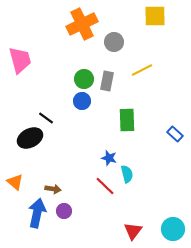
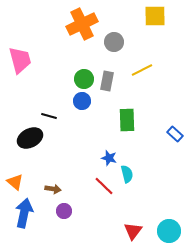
black line: moved 3 px right, 2 px up; rotated 21 degrees counterclockwise
red line: moved 1 px left
blue arrow: moved 13 px left
cyan circle: moved 4 px left, 2 px down
